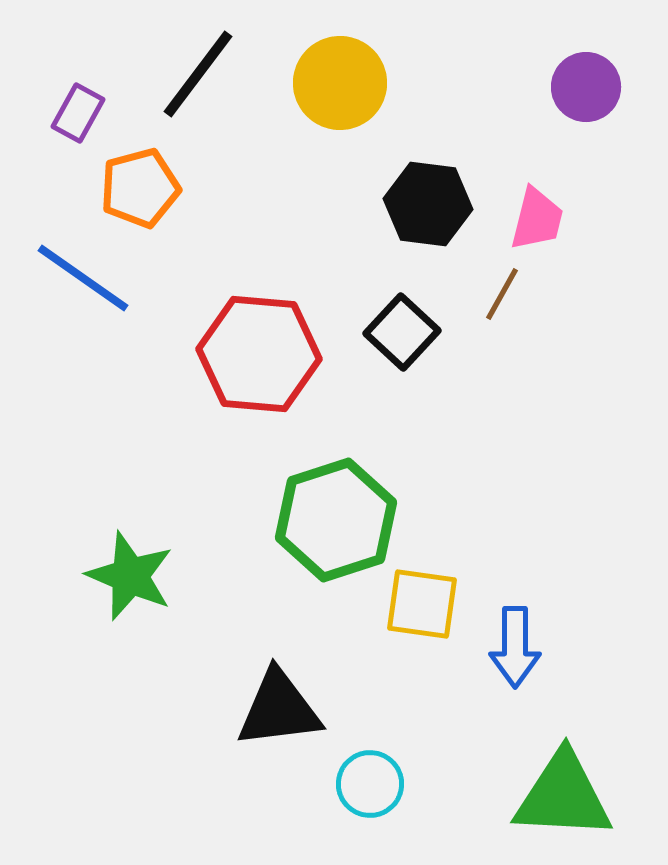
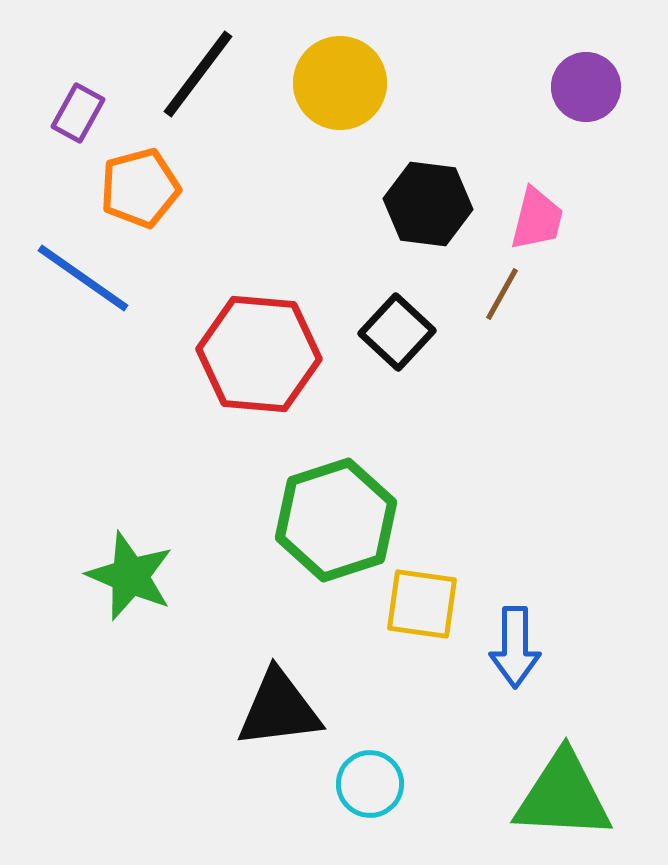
black square: moved 5 px left
